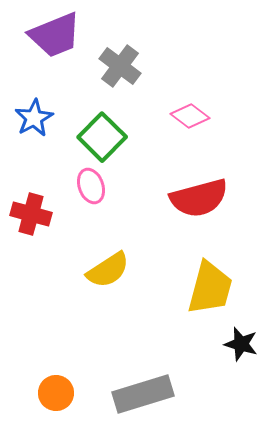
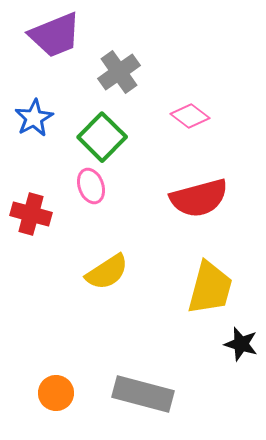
gray cross: moved 1 px left, 6 px down; rotated 18 degrees clockwise
yellow semicircle: moved 1 px left, 2 px down
gray rectangle: rotated 32 degrees clockwise
